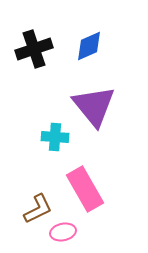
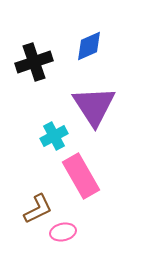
black cross: moved 13 px down
purple triangle: rotated 6 degrees clockwise
cyan cross: moved 1 px left, 1 px up; rotated 32 degrees counterclockwise
pink rectangle: moved 4 px left, 13 px up
